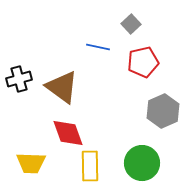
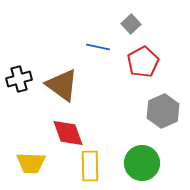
red pentagon: rotated 16 degrees counterclockwise
brown triangle: moved 2 px up
